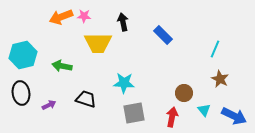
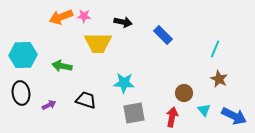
black arrow: rotated 114 degrees clockwise
cyan hexagon: rotated 12 degrees clockwise
brown star: moved 1 px left
black trapezoid: moved 1 px down
